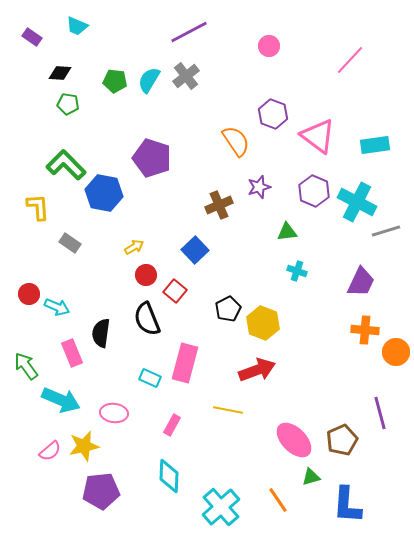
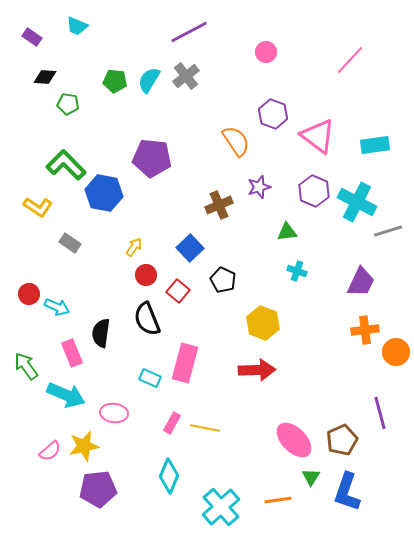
pink circle at (269, 46): moved 3 px left, 6 px down
black diamond at (60, 73): moved 15 px left, 4 px down
purple pentagon at (152, 158): rotated 12 degrees counterclockwise
yellow L-shape at (38, 207): rotated 128 degrees clockwise
gray line at (386, 231): moved 2 px right
yellow arrow at (134, 247): rotated 24 degrees counterclockwise
blue square at (195, 250): moved 5 px left, 2 px up
red square at (175, 291): moved 3 px right
black pentagon at (228, 309): moved 5 px left, 29 px up; rotated 20 degrees counterclockwise
orange cross at (365, 330): rotated 12 degrees counterclockwise
red arrow at (257, 370): rotated 18 degrees clockwise
cyan arrow at (61, 400): moved 5 px right, 5 px up
yellow line at (228, 410): moved 23 px left, 18 px down
pink rectangle at (172, 425): moved 2 px up
cyan diamond at (169, 476): rotated 20 degrees clockwise
green triangle at (311, 477): rotated 42 degrees counterclockwise
purple pentagon at (101, 491): moved 3 px left, 2 px up
orange line at (278, 500): rotated 64 degrees counterclockwise
blue L-shape at (347, 505): moved 13 px up; rotated 15 degrees clockwise
